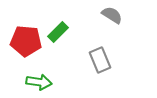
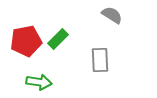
green rectangle: moved 7 px down
red pentagon: rotated 16 degrees counterclockwise
gray rectangle: rotated 20 degrees clockwise
